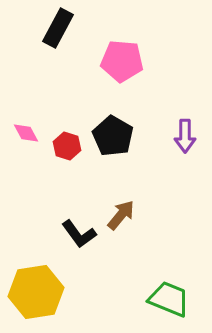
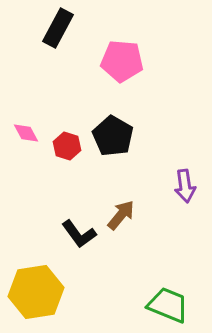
purple arrow: moved 50 px down; rotated 8 degrees counterclockwise
green trapezoid: moved 1 px left, 6 px down
